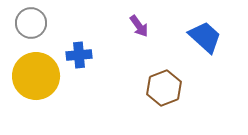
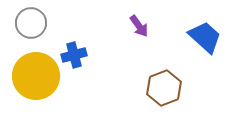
blue cross: moved 5 px left; rotated 10 degrees counterclockwise
